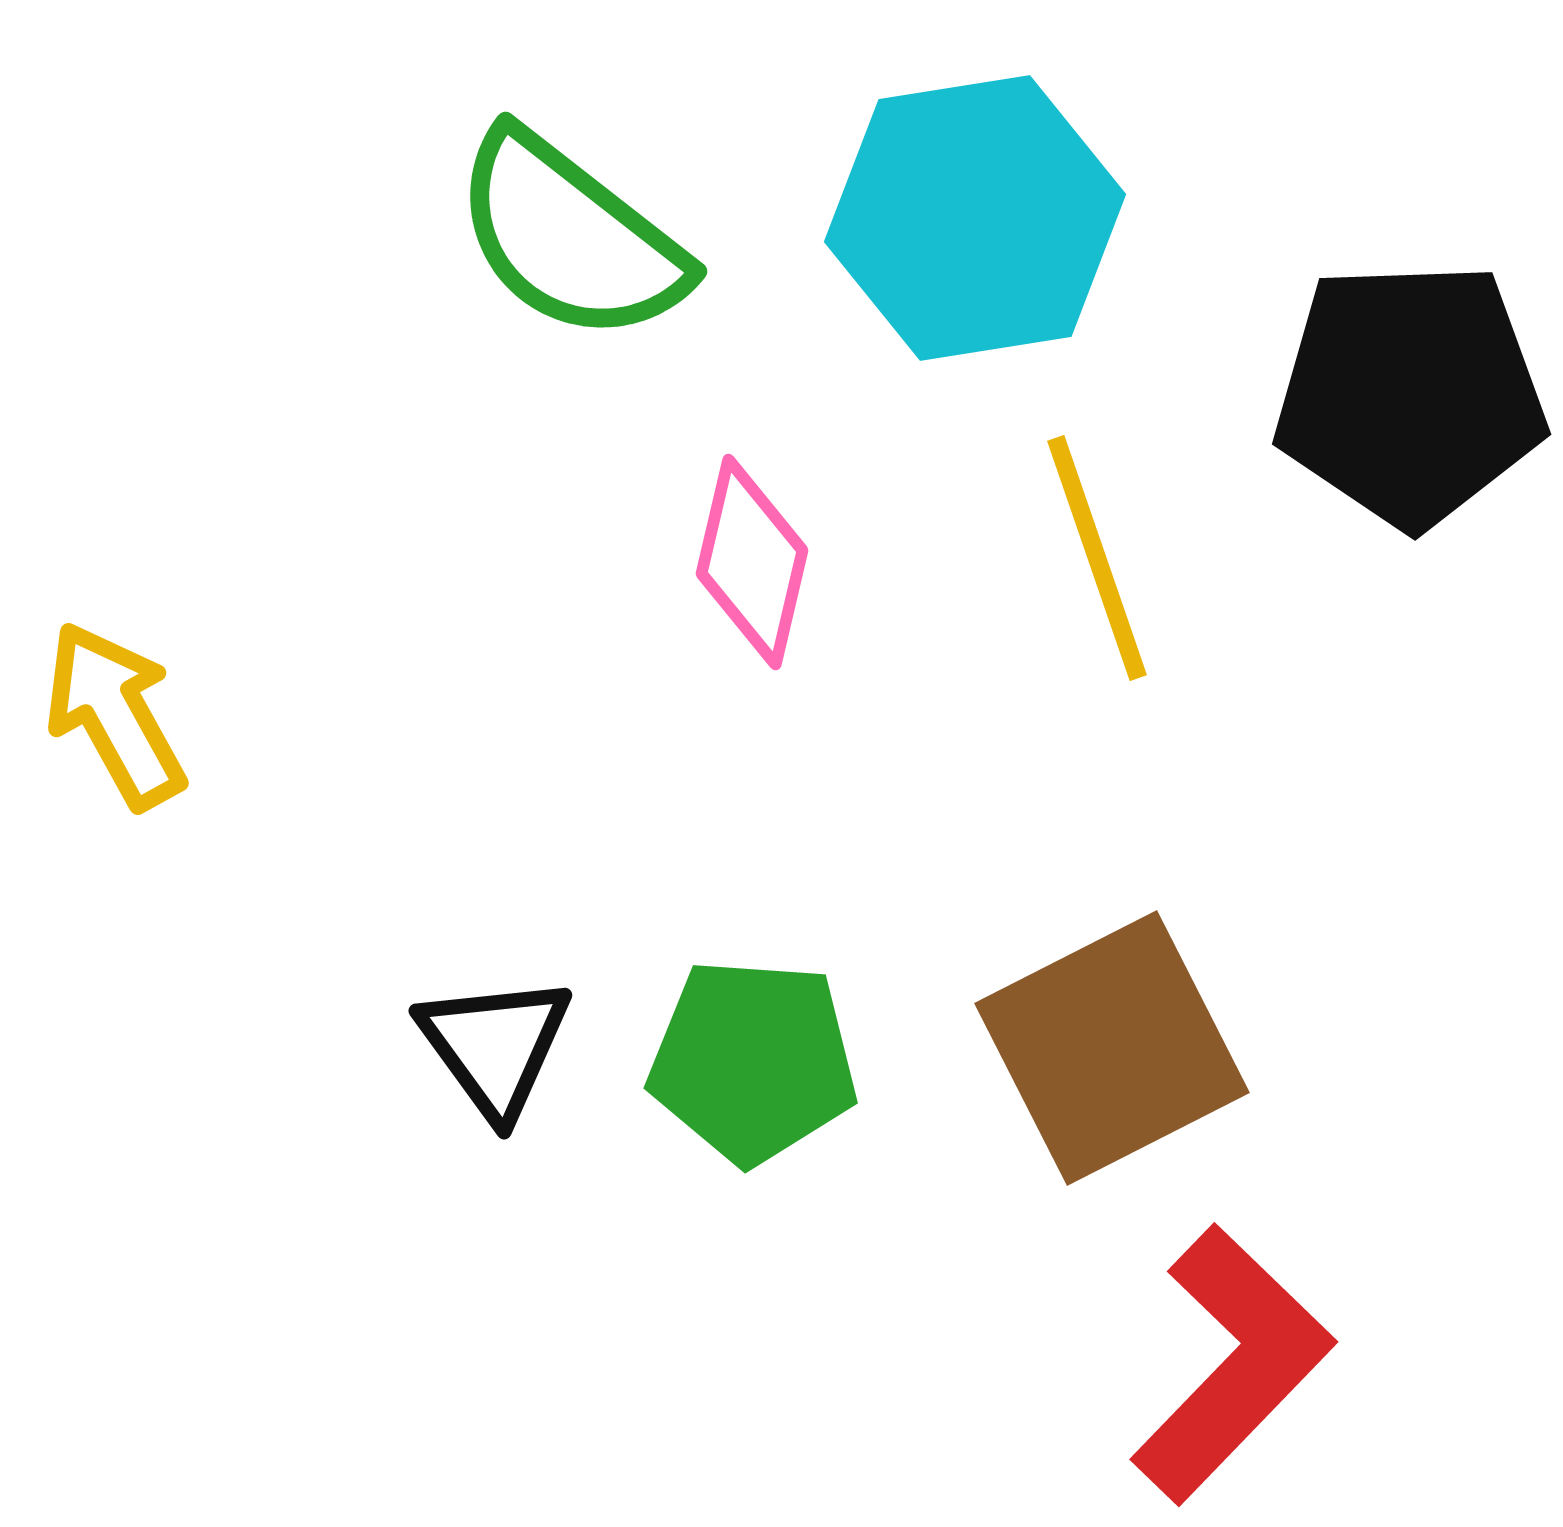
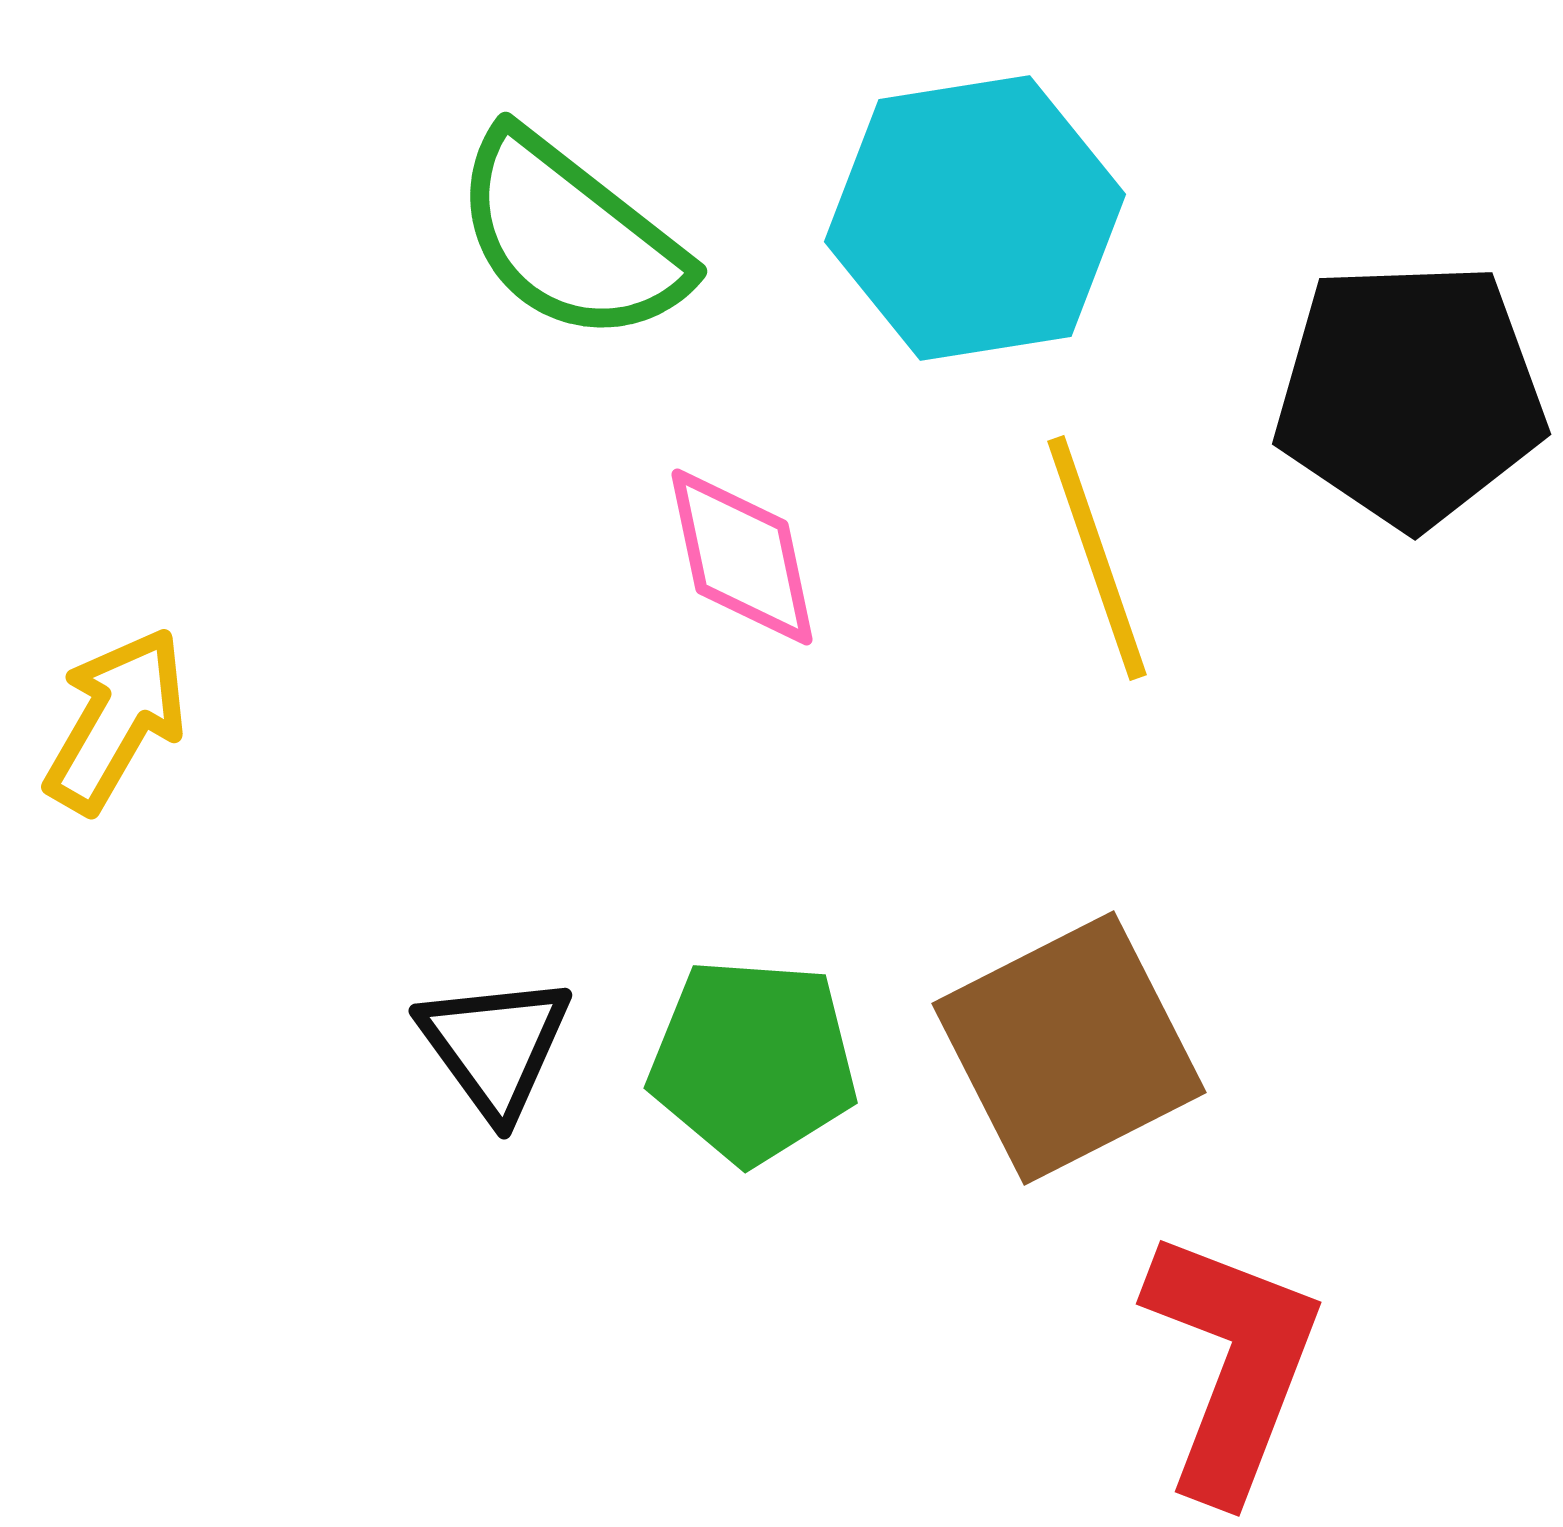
pink diamond: moved 10 px left, 5 px up; rotated 25 degrees counterclockwise
yellow arrow: moved 1 px right, 5 px down; rotated 59 degrees clockwise
brown square: moved 43 px left
red L-shape: rotated 23 degrees counterclockwise
